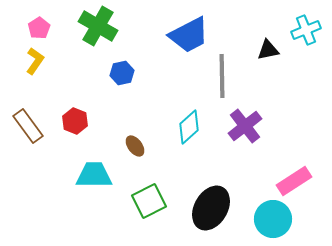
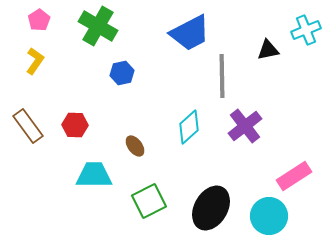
pink pentagon: moved 8 px up
blue trapezoid: moved 1 px right, 2 px up
red hexagon: moved 4 px down; rotated 20 degrees counterclockwise
pink rectangle: moved 5 px up
cyan circle: moved 4 px left, 3 px up
